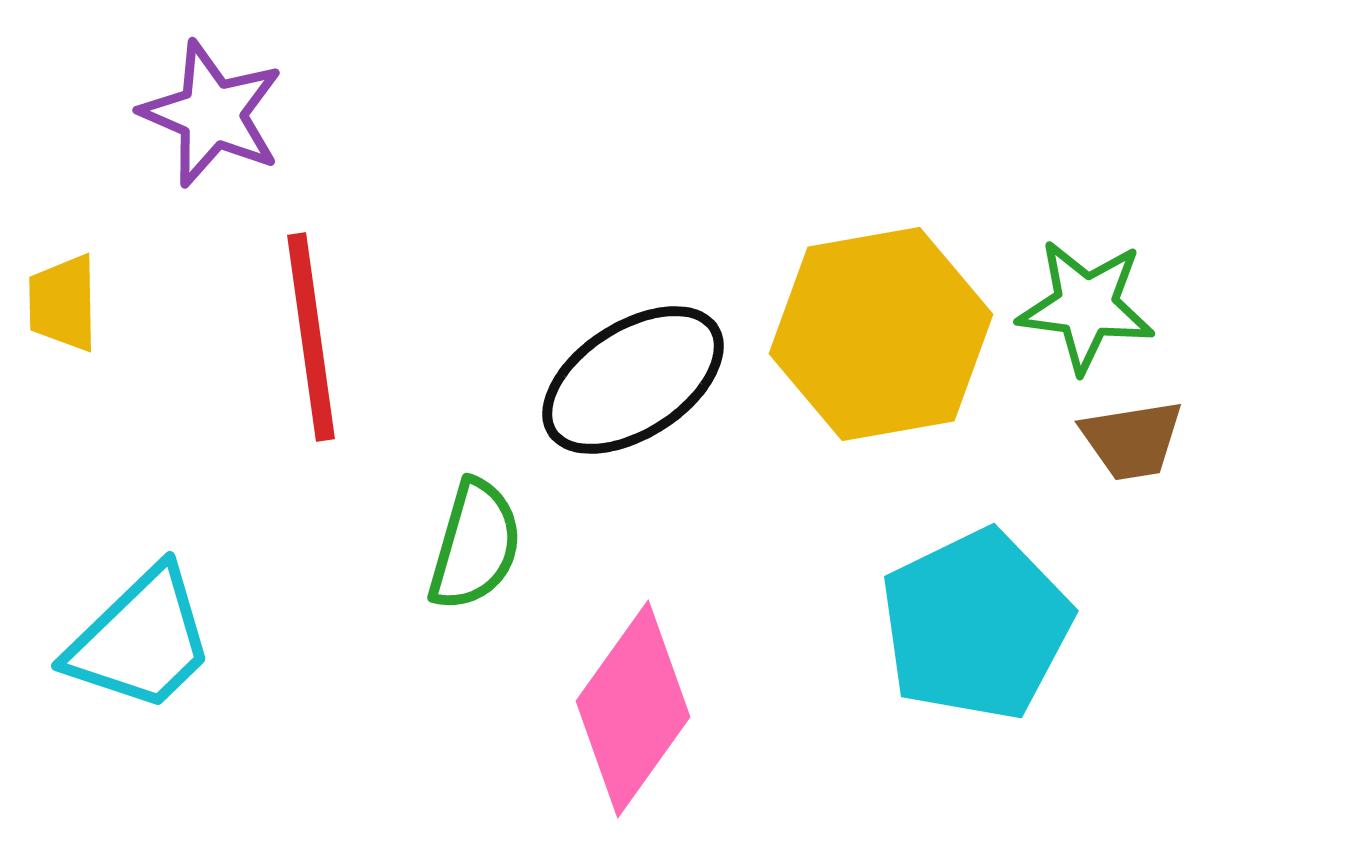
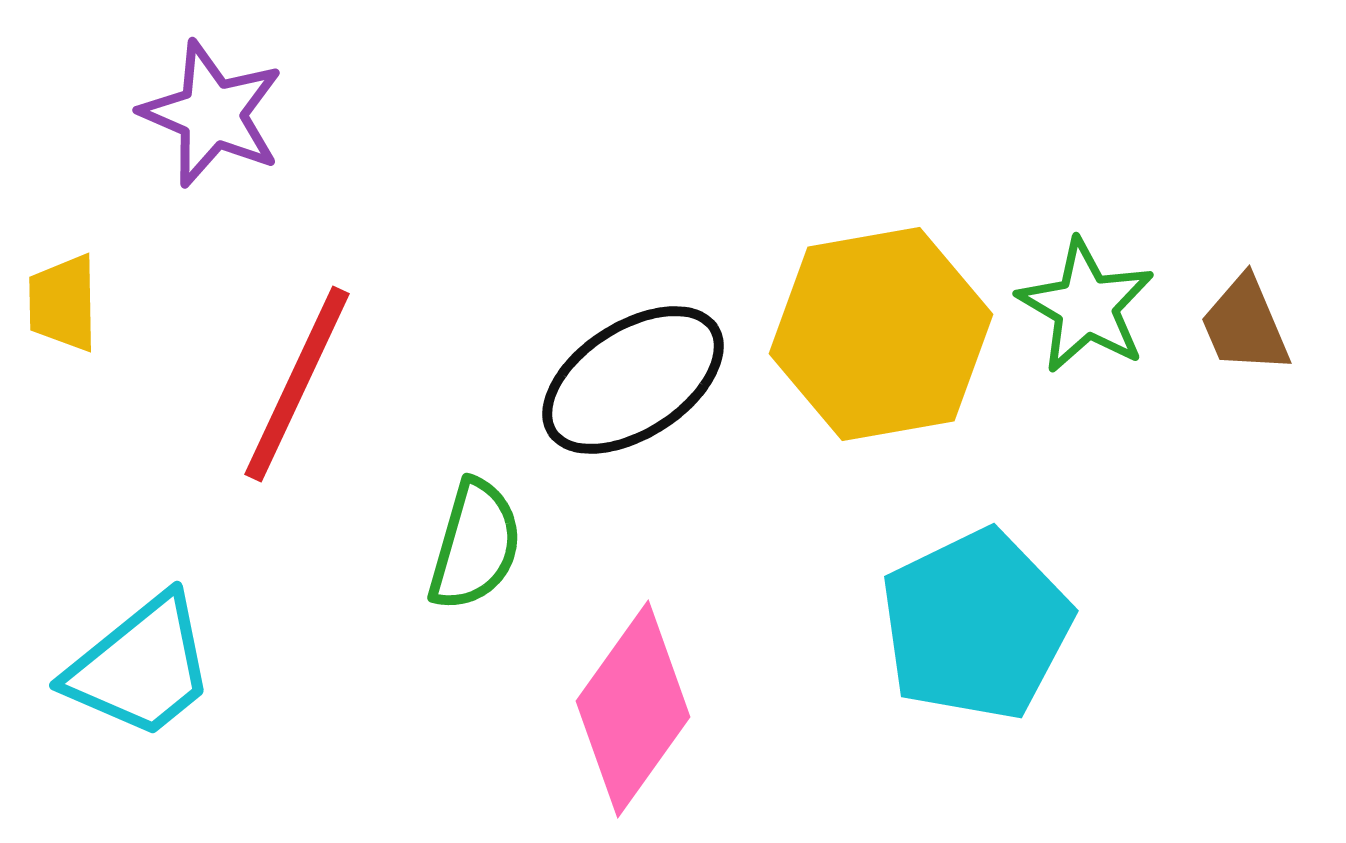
green star: rotated 23 degrees clockwise
red line: moved 14 px left, 47 px down; rotated 33 degrees clockwise
brown trapezoid: moved 113 px right, 115 px up; rotated 76 degrees clockwise
cyan trapezoid: moved 27 px down; rotated 5 degrees clockwise
